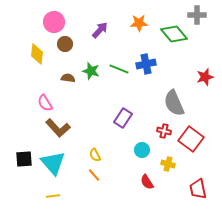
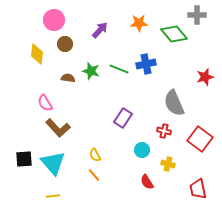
pink circle: moved 2 px up
red square: moved 9 px right
